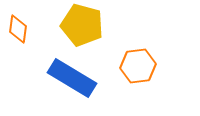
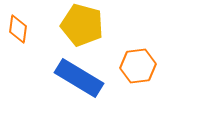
blue rectangle: moved 7 px right
